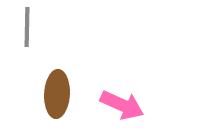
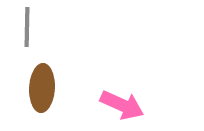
brown ellipse: moved 15 px left, 6 px up
